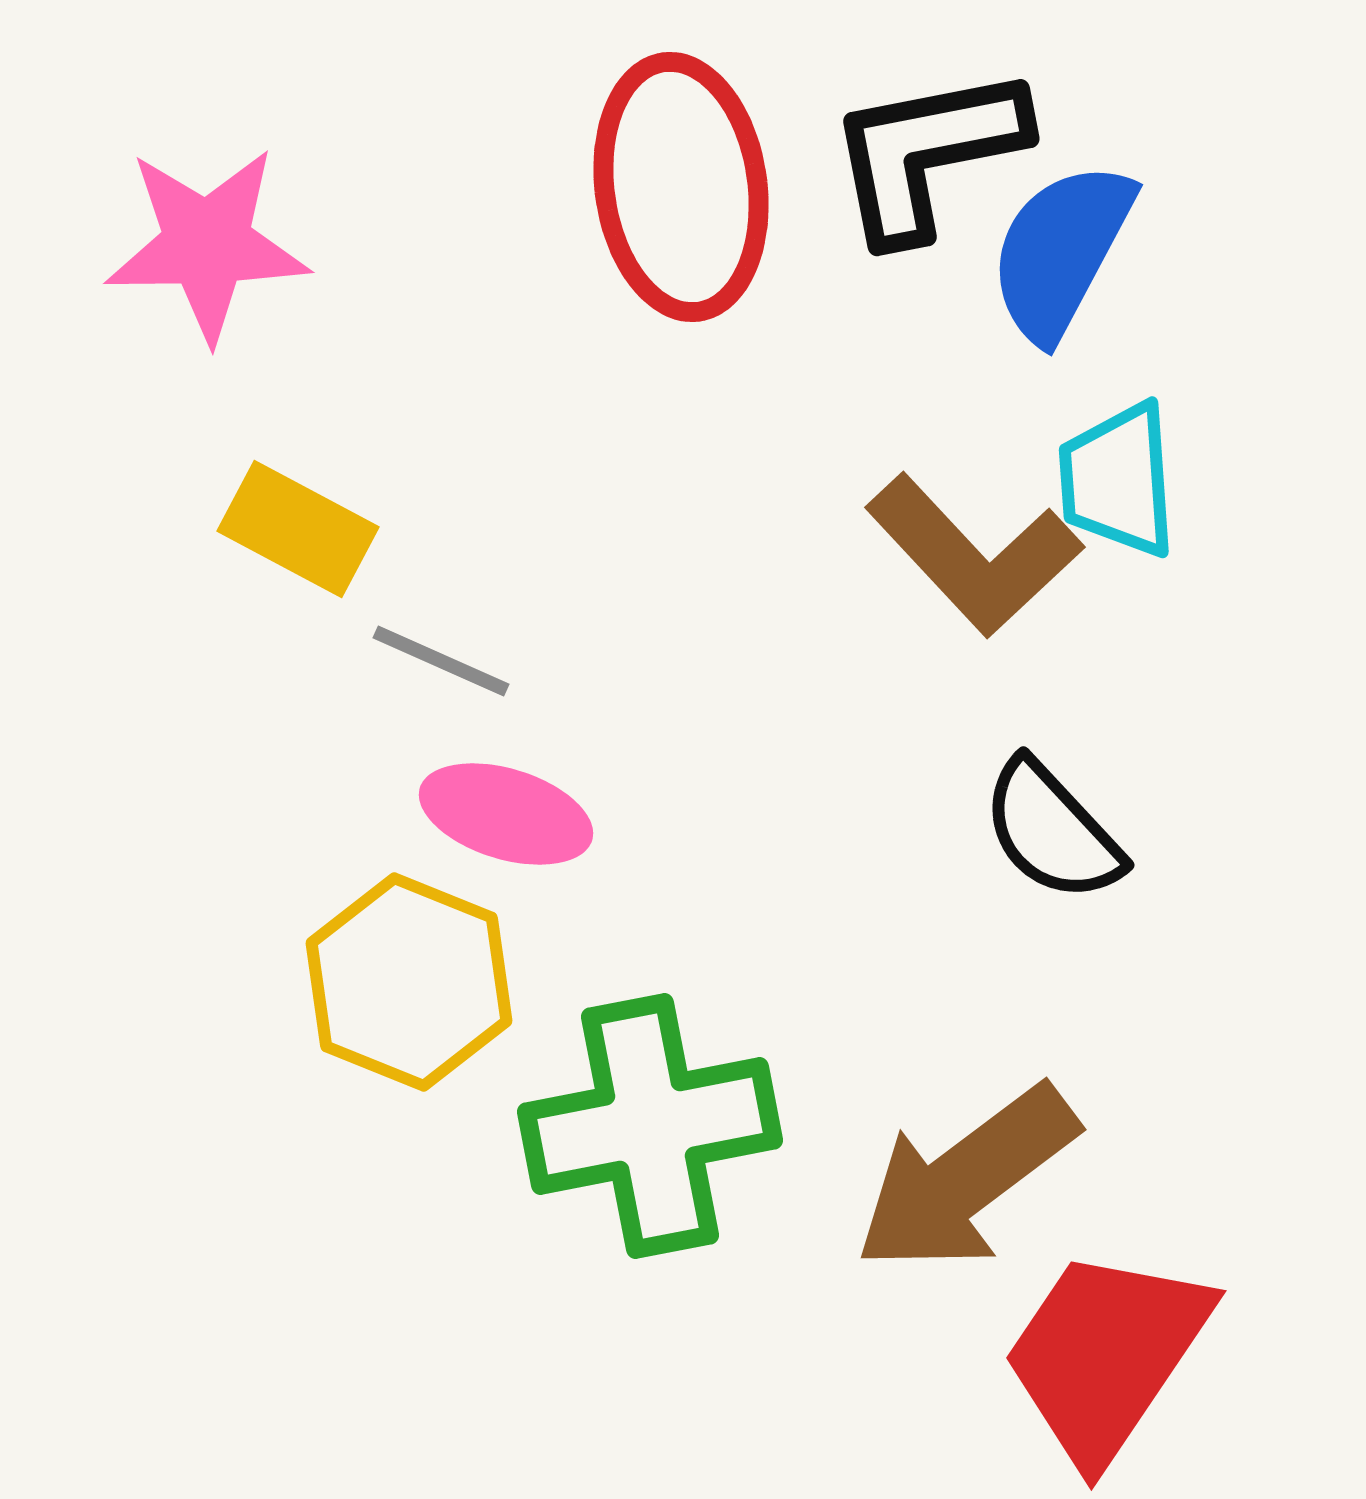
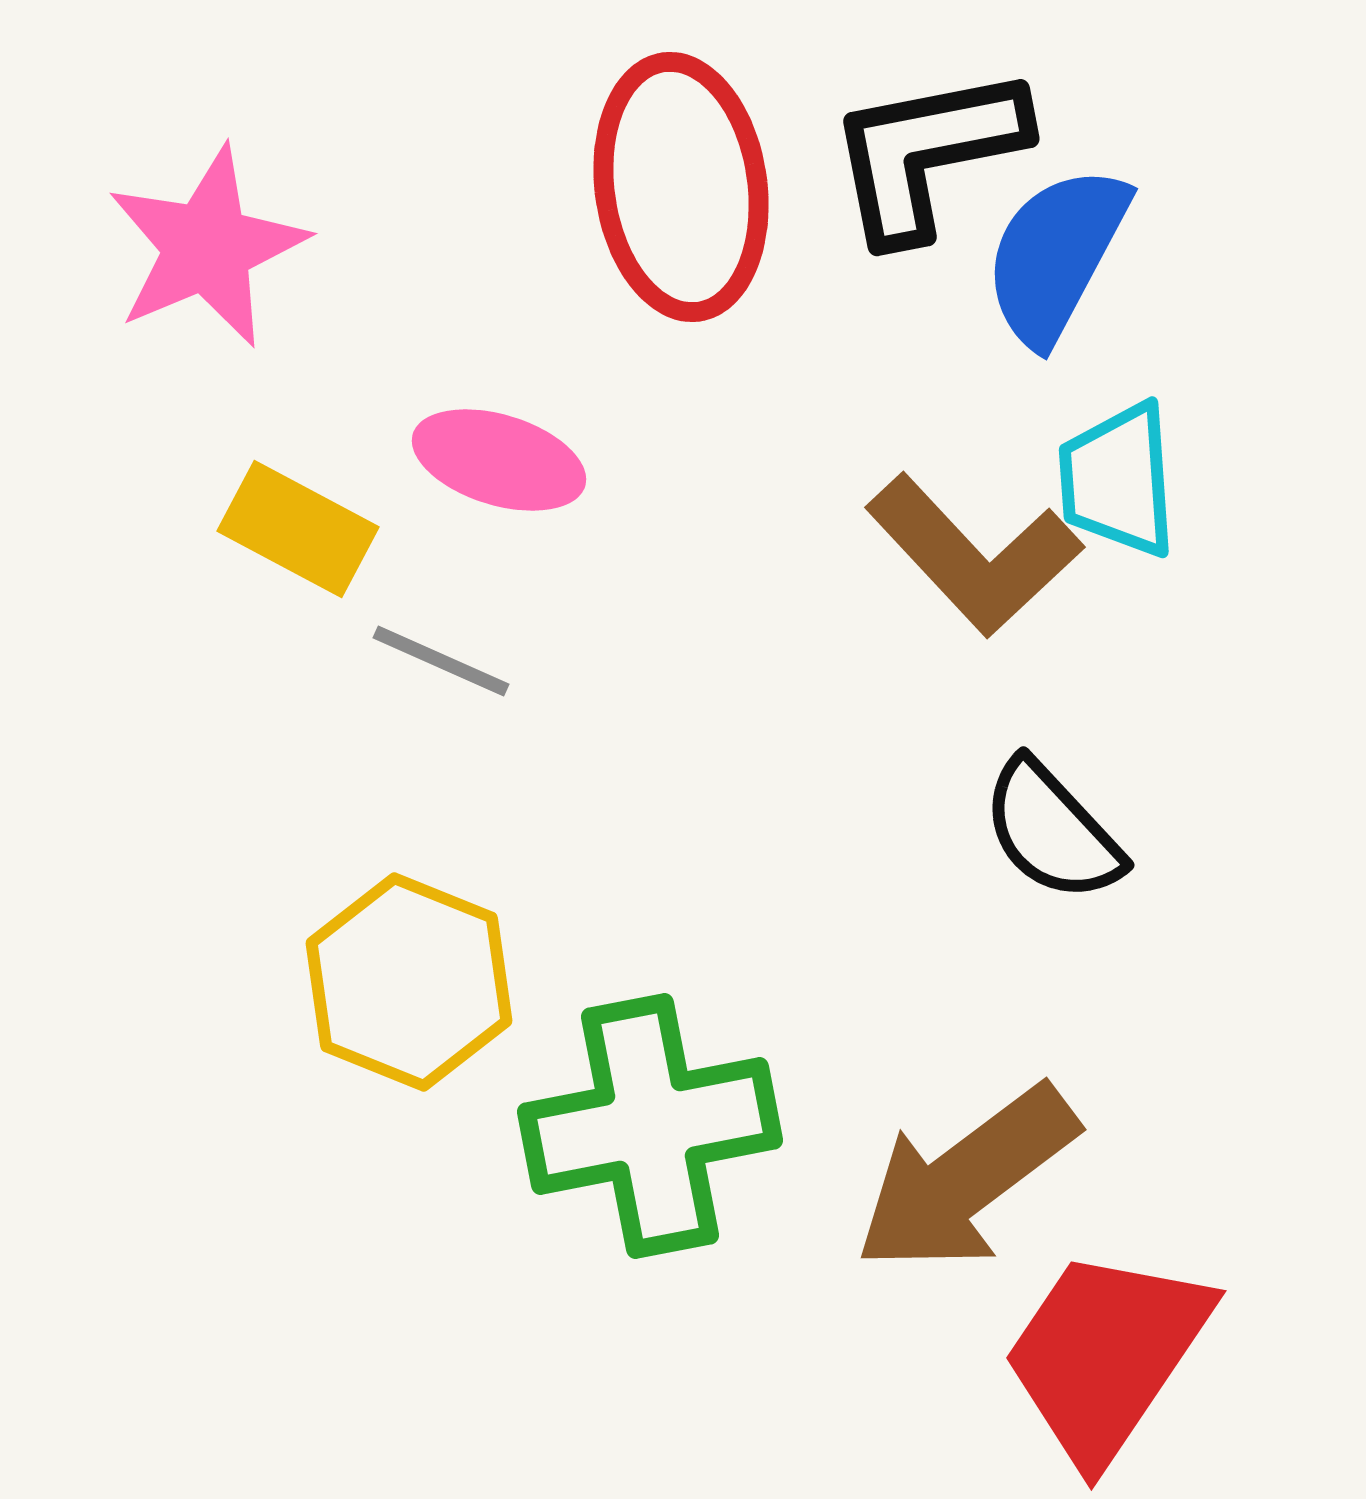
pink star: moved 3 px down; rotated 22 degrees counterclockwise
blue semicircle: moved 5 px left, 4 px down
pink ellipse: moved 7 px left, 354 px up
